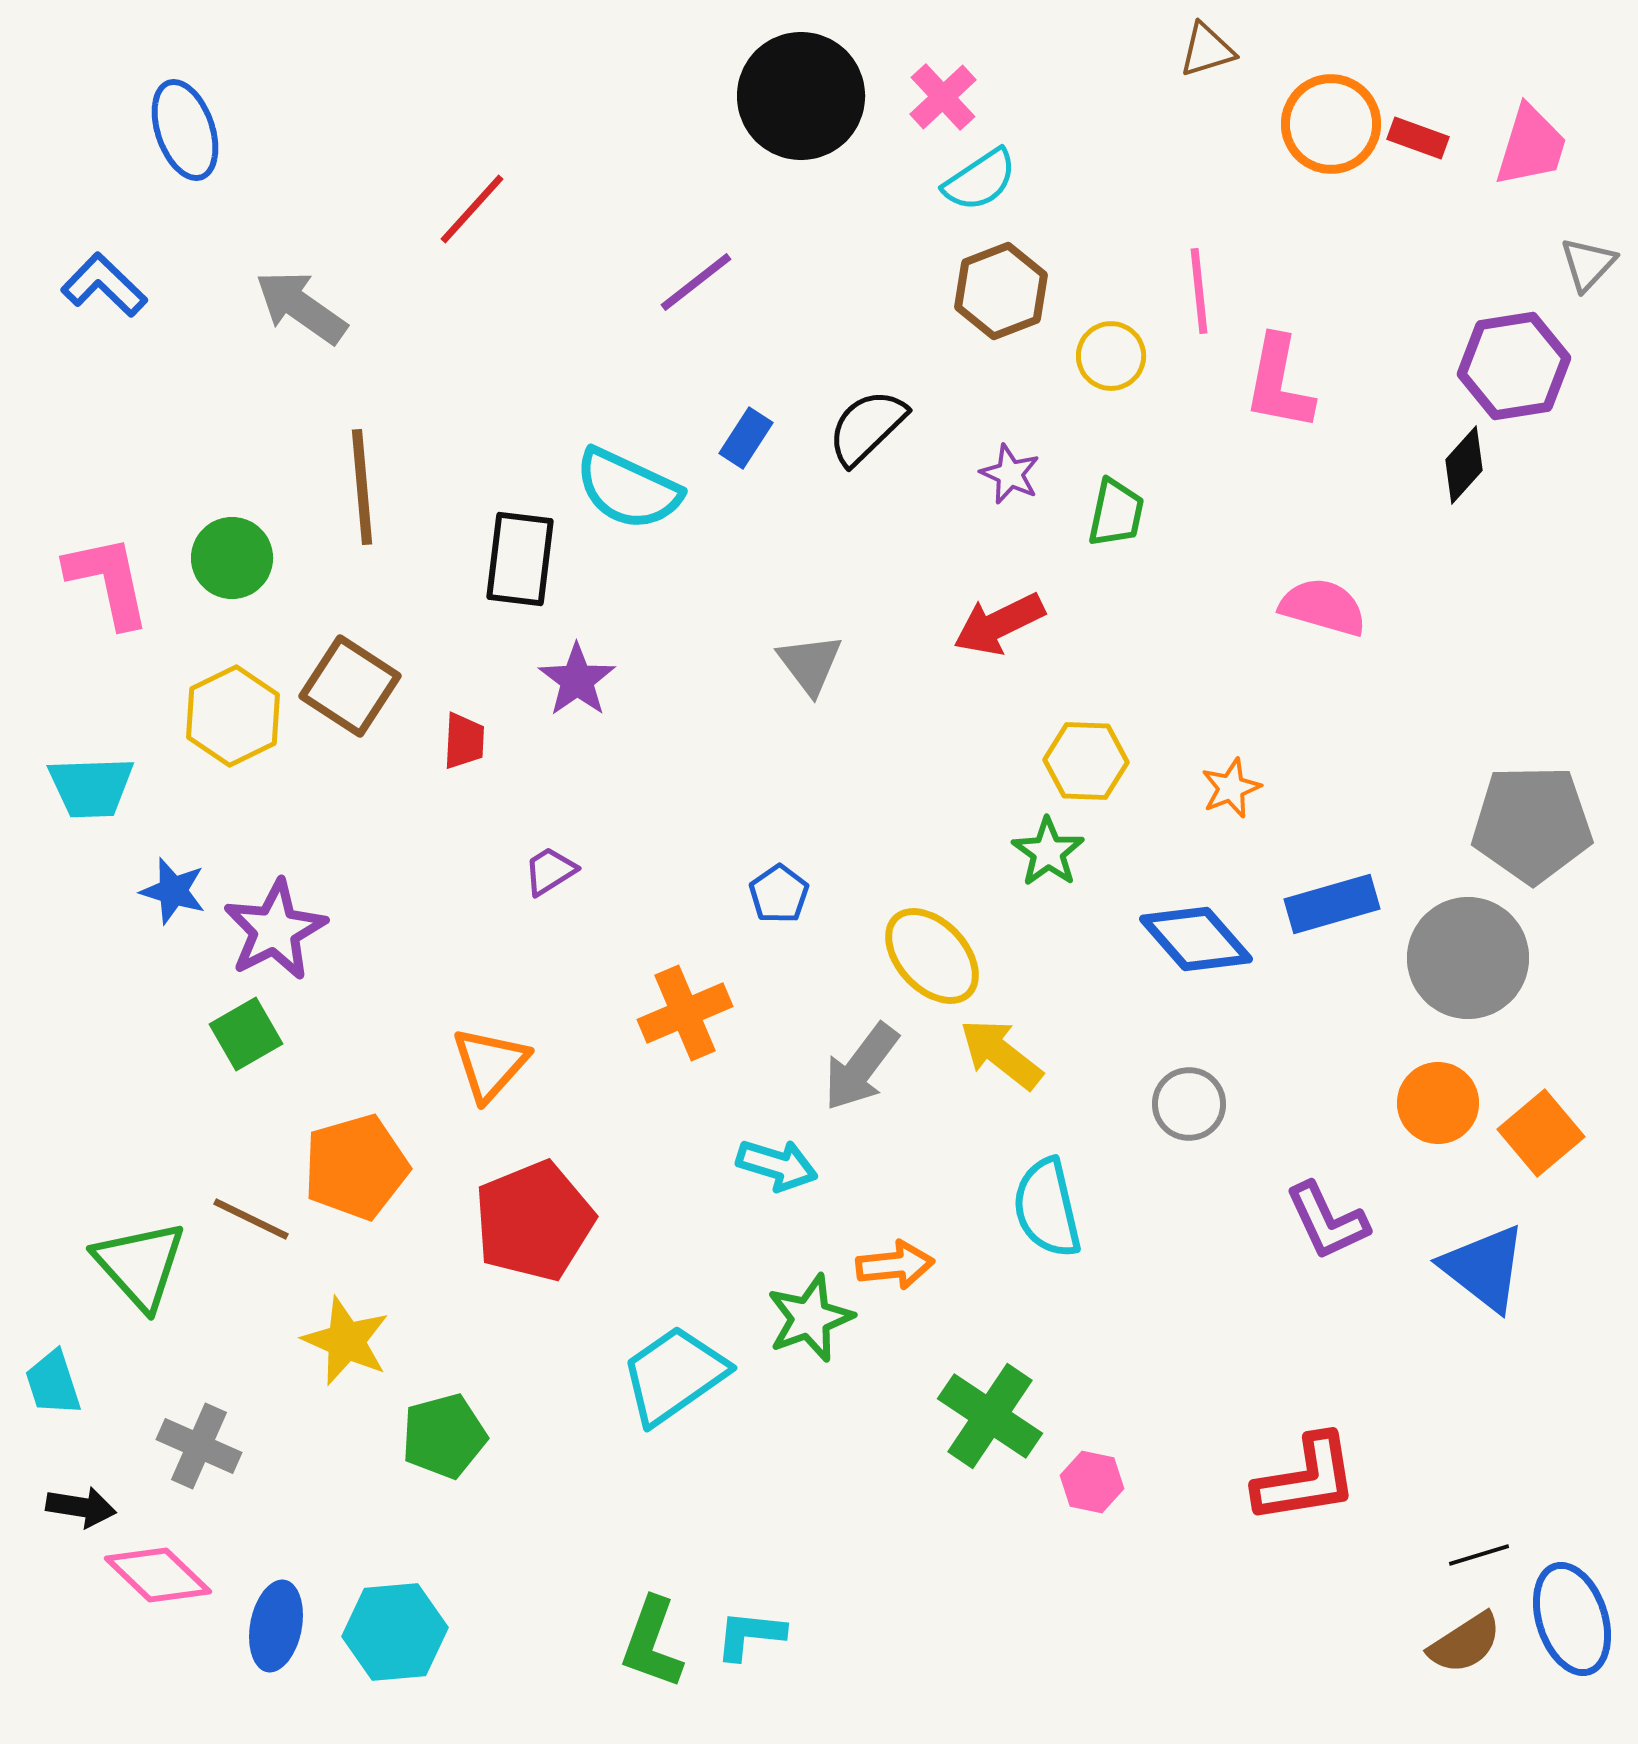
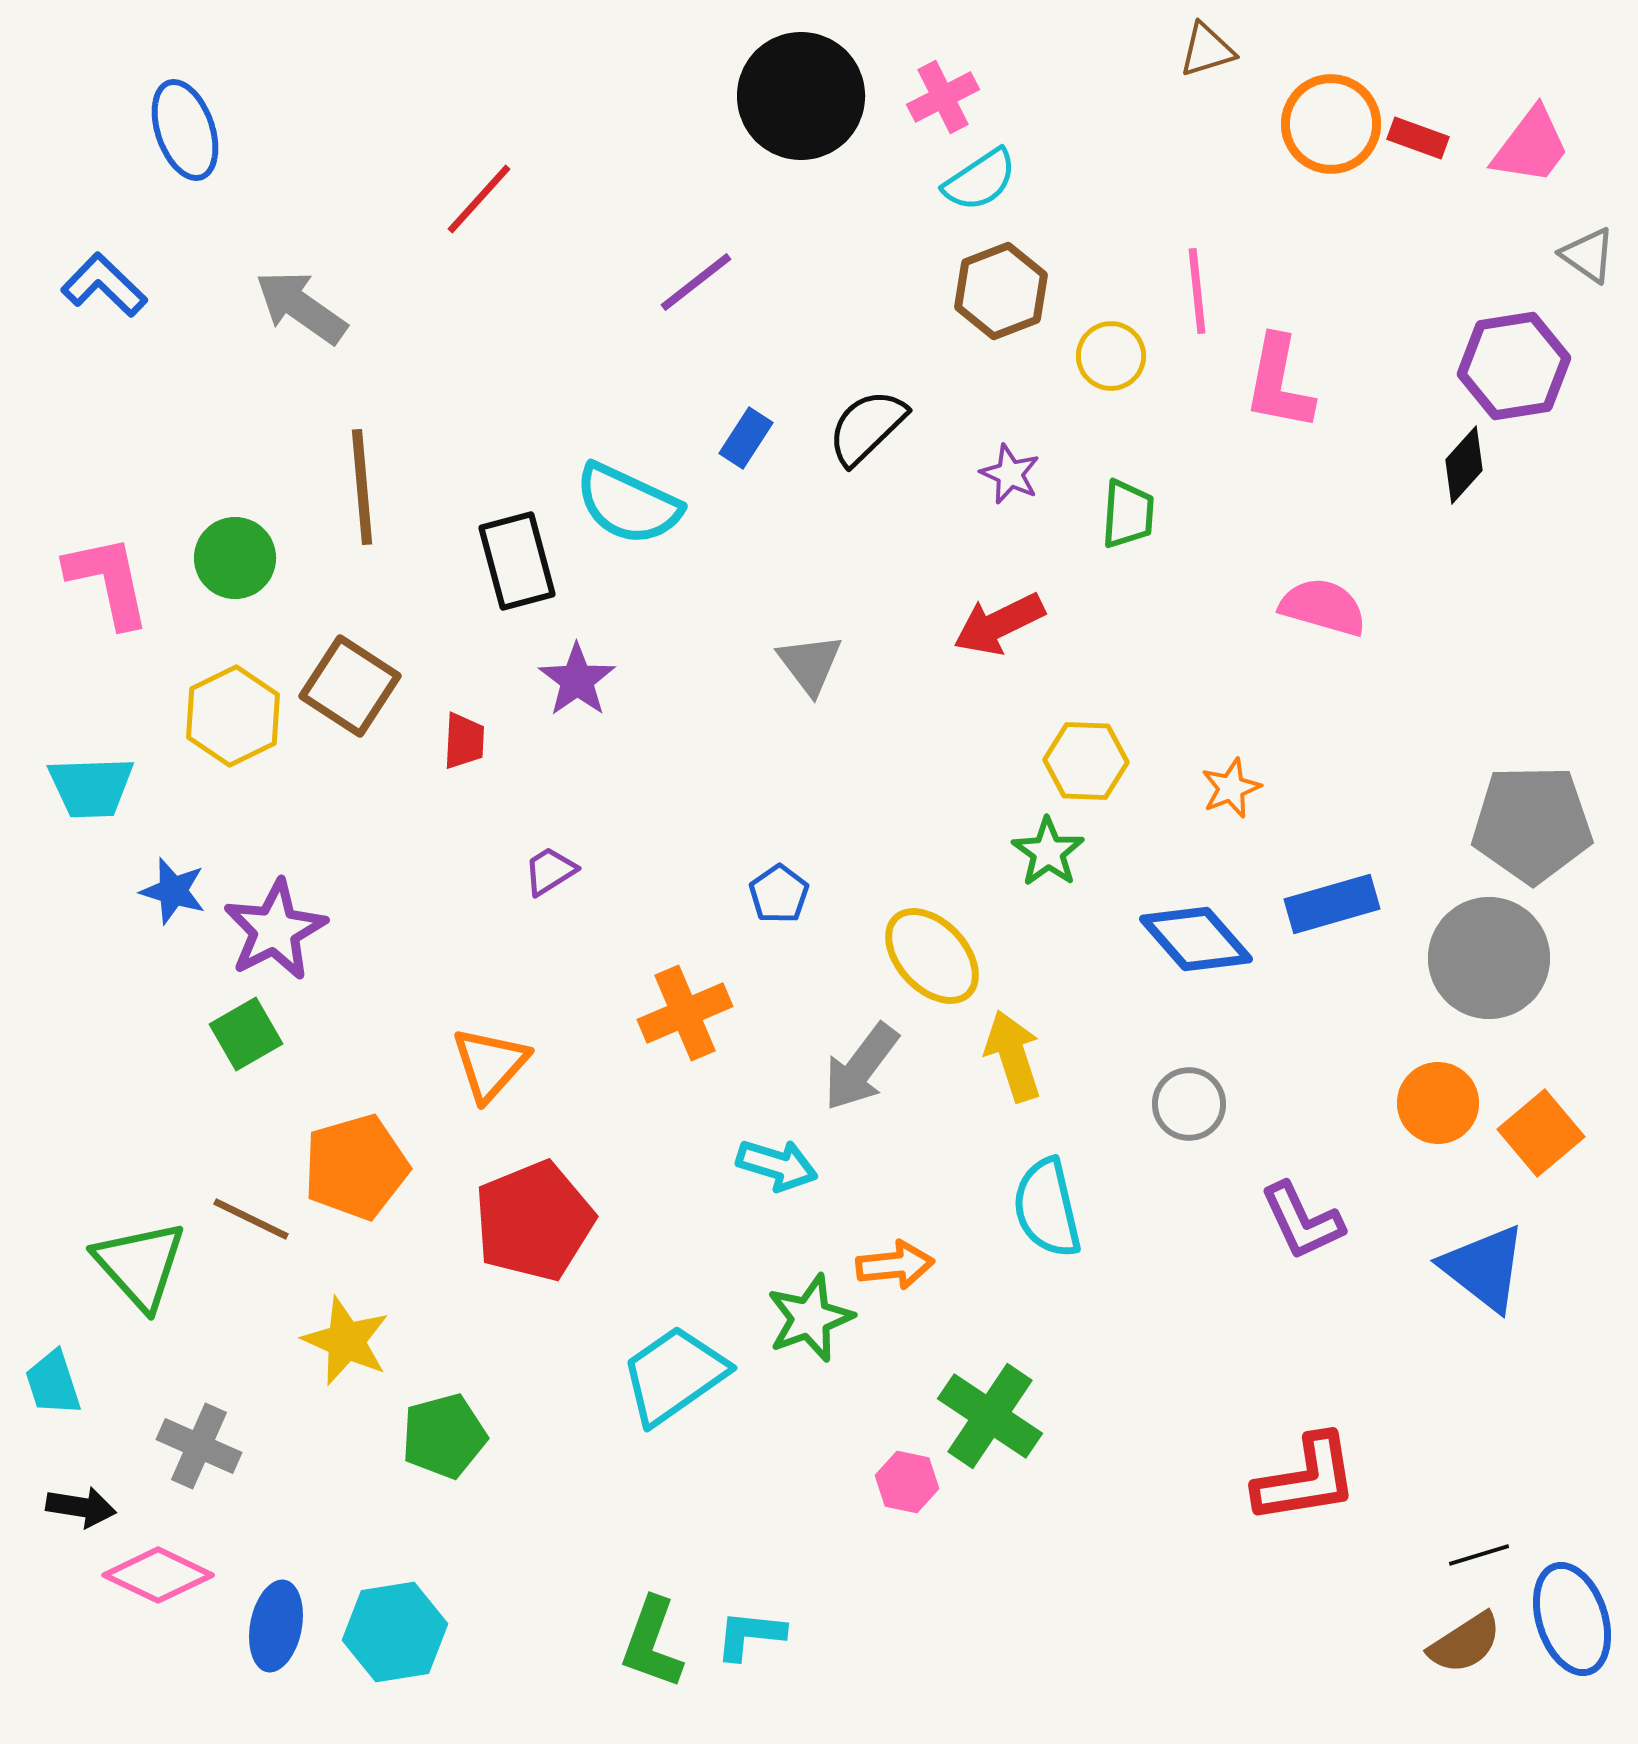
pink cross at (943, 97): rotated 16 degrees clockwise
pink trapezoid at (1531, 146): rotated 20 degrees clockwise
red line at (472, 209): moved 7 px right, 10 px up
gray triangle at (1588, 264): moved 9 px up; rotated 38 degrees counterclockwise
pink line at (1199, 291): moved 2 px left
cyan semicircle at (628, 489): moved 15 px down
green trapezoid at (1116, 513): moved 12 px right, 1 px down; rotated 8 degrees counterclockwise
green circle at (232, 558): moved 3 px right
black rectangle at (520, 559): moved 3 px left, 2 px down; rotated 22 degrees counterclockwise
gray circle at (1468, 958): moved 21 px right
yellow arrow at (1001, 1054): moved 12 px right, 2 px down; rotated 34 degrees clockwise
purple L-shape at (1327, 1221): moved 25 px left
pink hexagon at (1092, 1482): moved 185 px left
pink diamond at (158, 1575): rotated 18 degrees counterclockwise
cyan hexagon at (395, 1632): rotated 4 degrees counterclockwise
